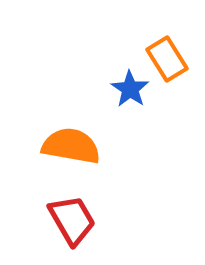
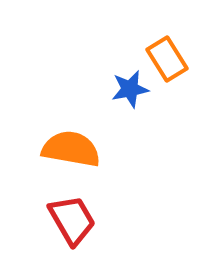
blue star: rotated 27 degrees clockwise
orange semicircle: moved 3 px down
